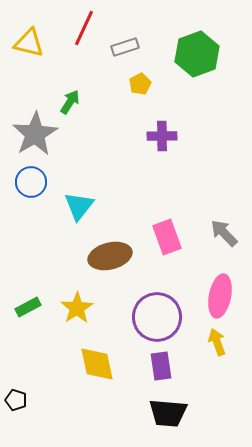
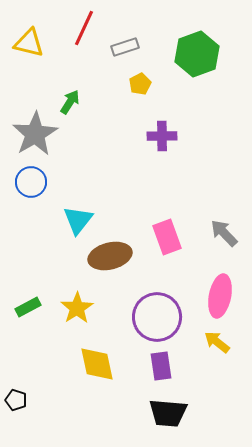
cyan triangle: moved 1 px left, 14 px down
yellow arrow: rotated 32 degrees counterclockwise
